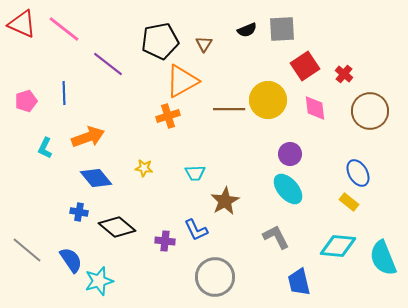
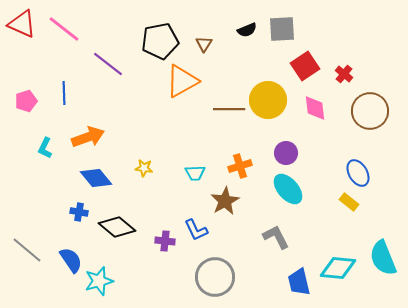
orange cross: moved 72 px right, 50 px down
purple circle: moved 4 px left, 1 px up
cyan diamond: moved 22 px down
